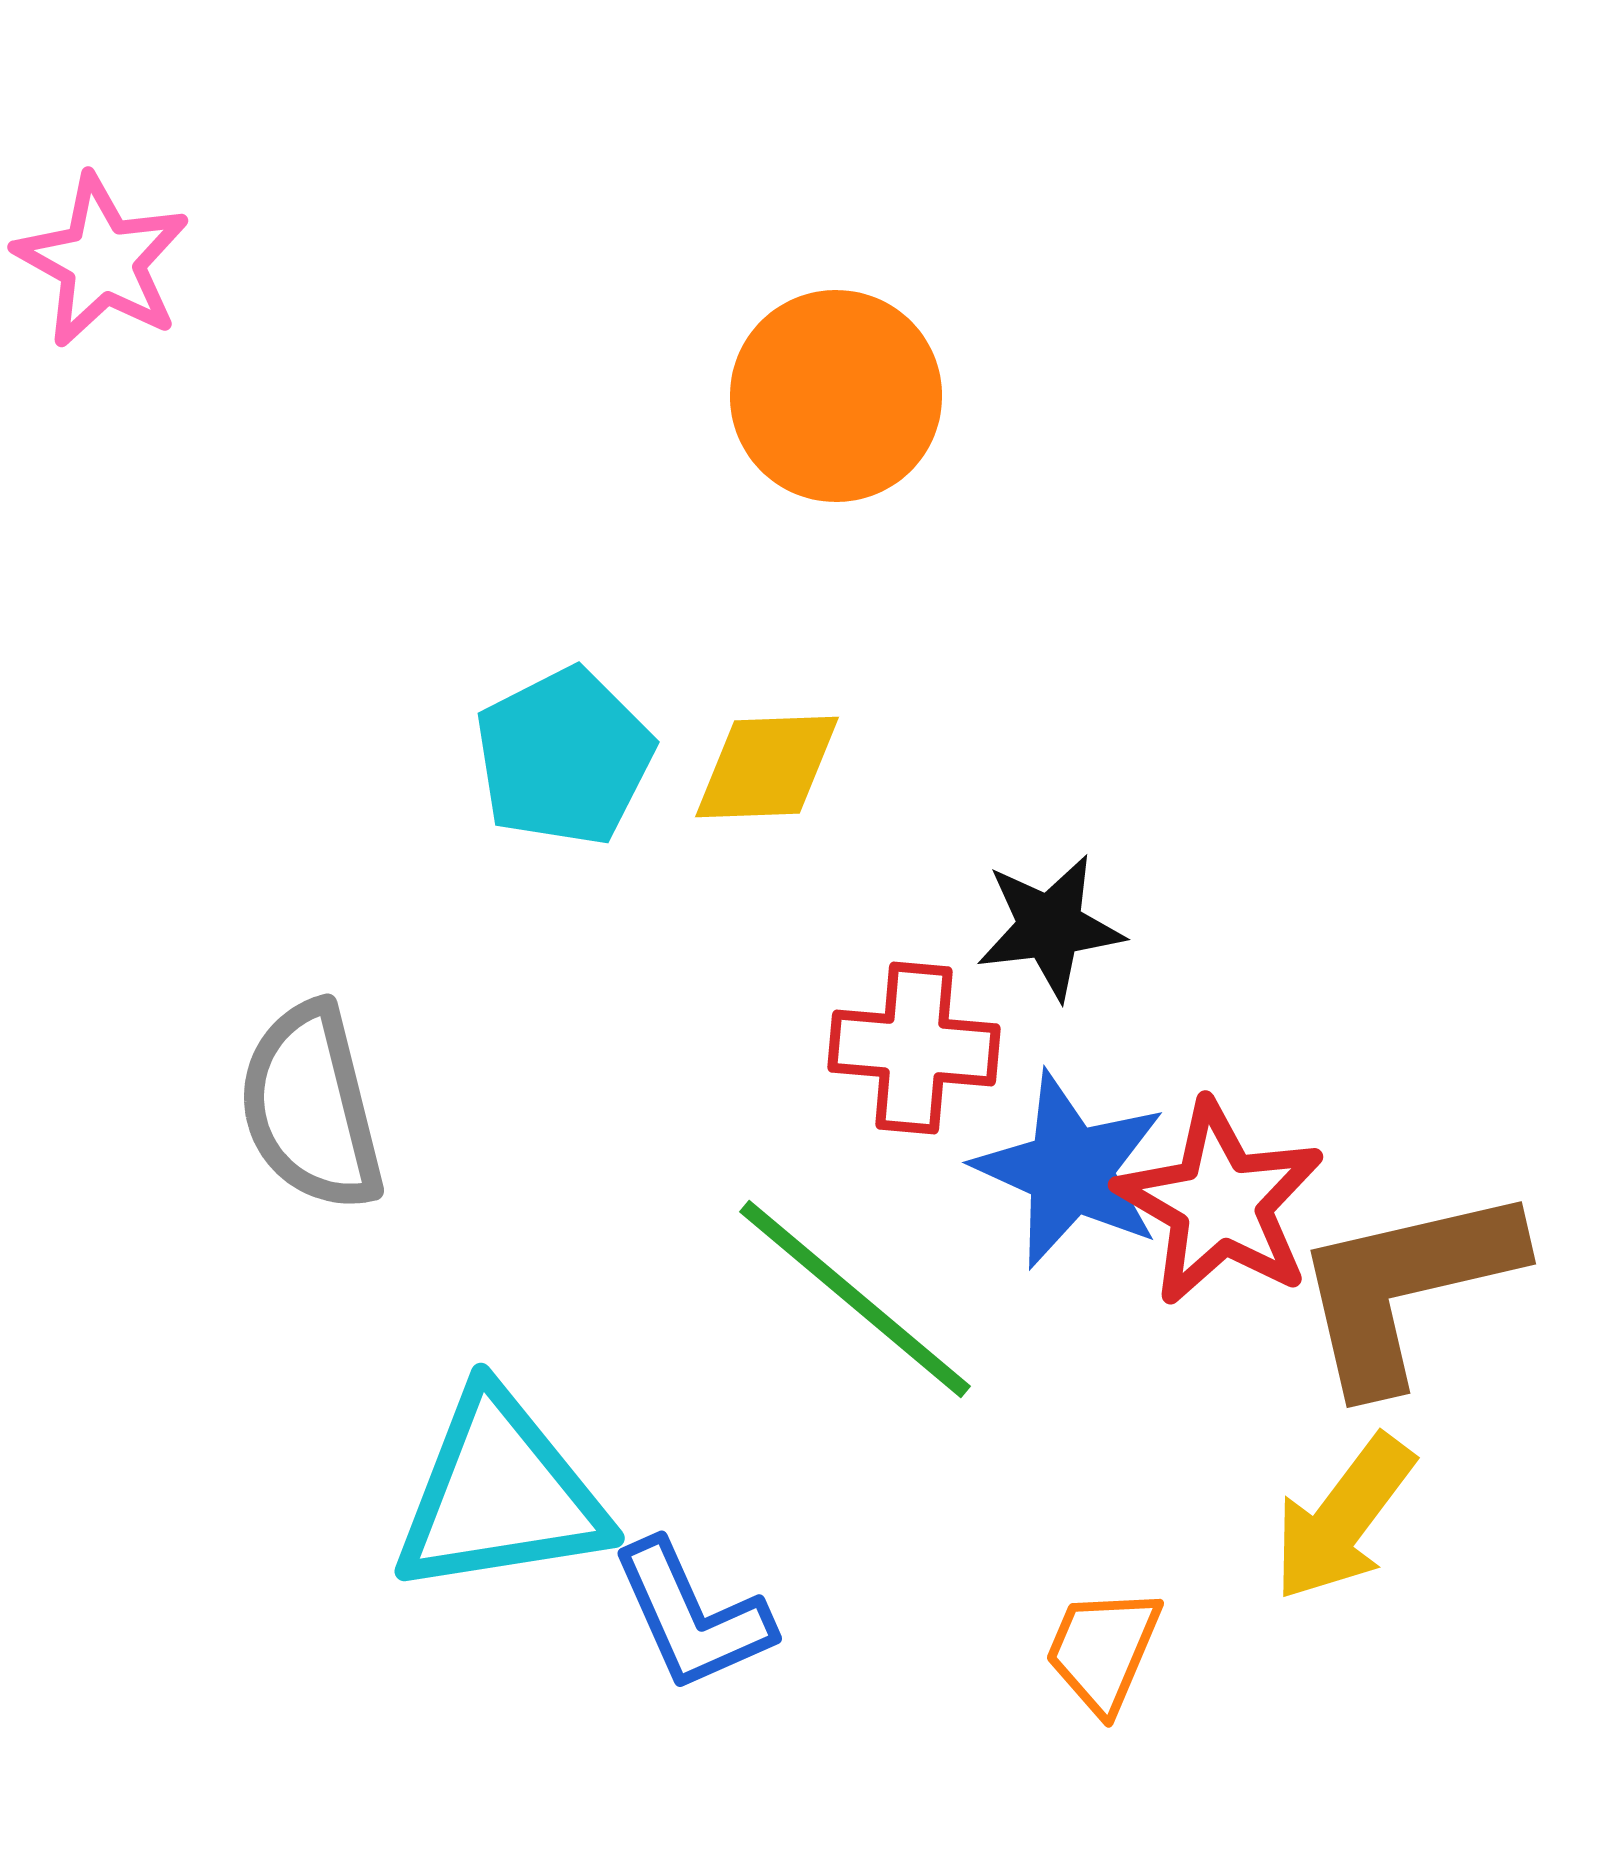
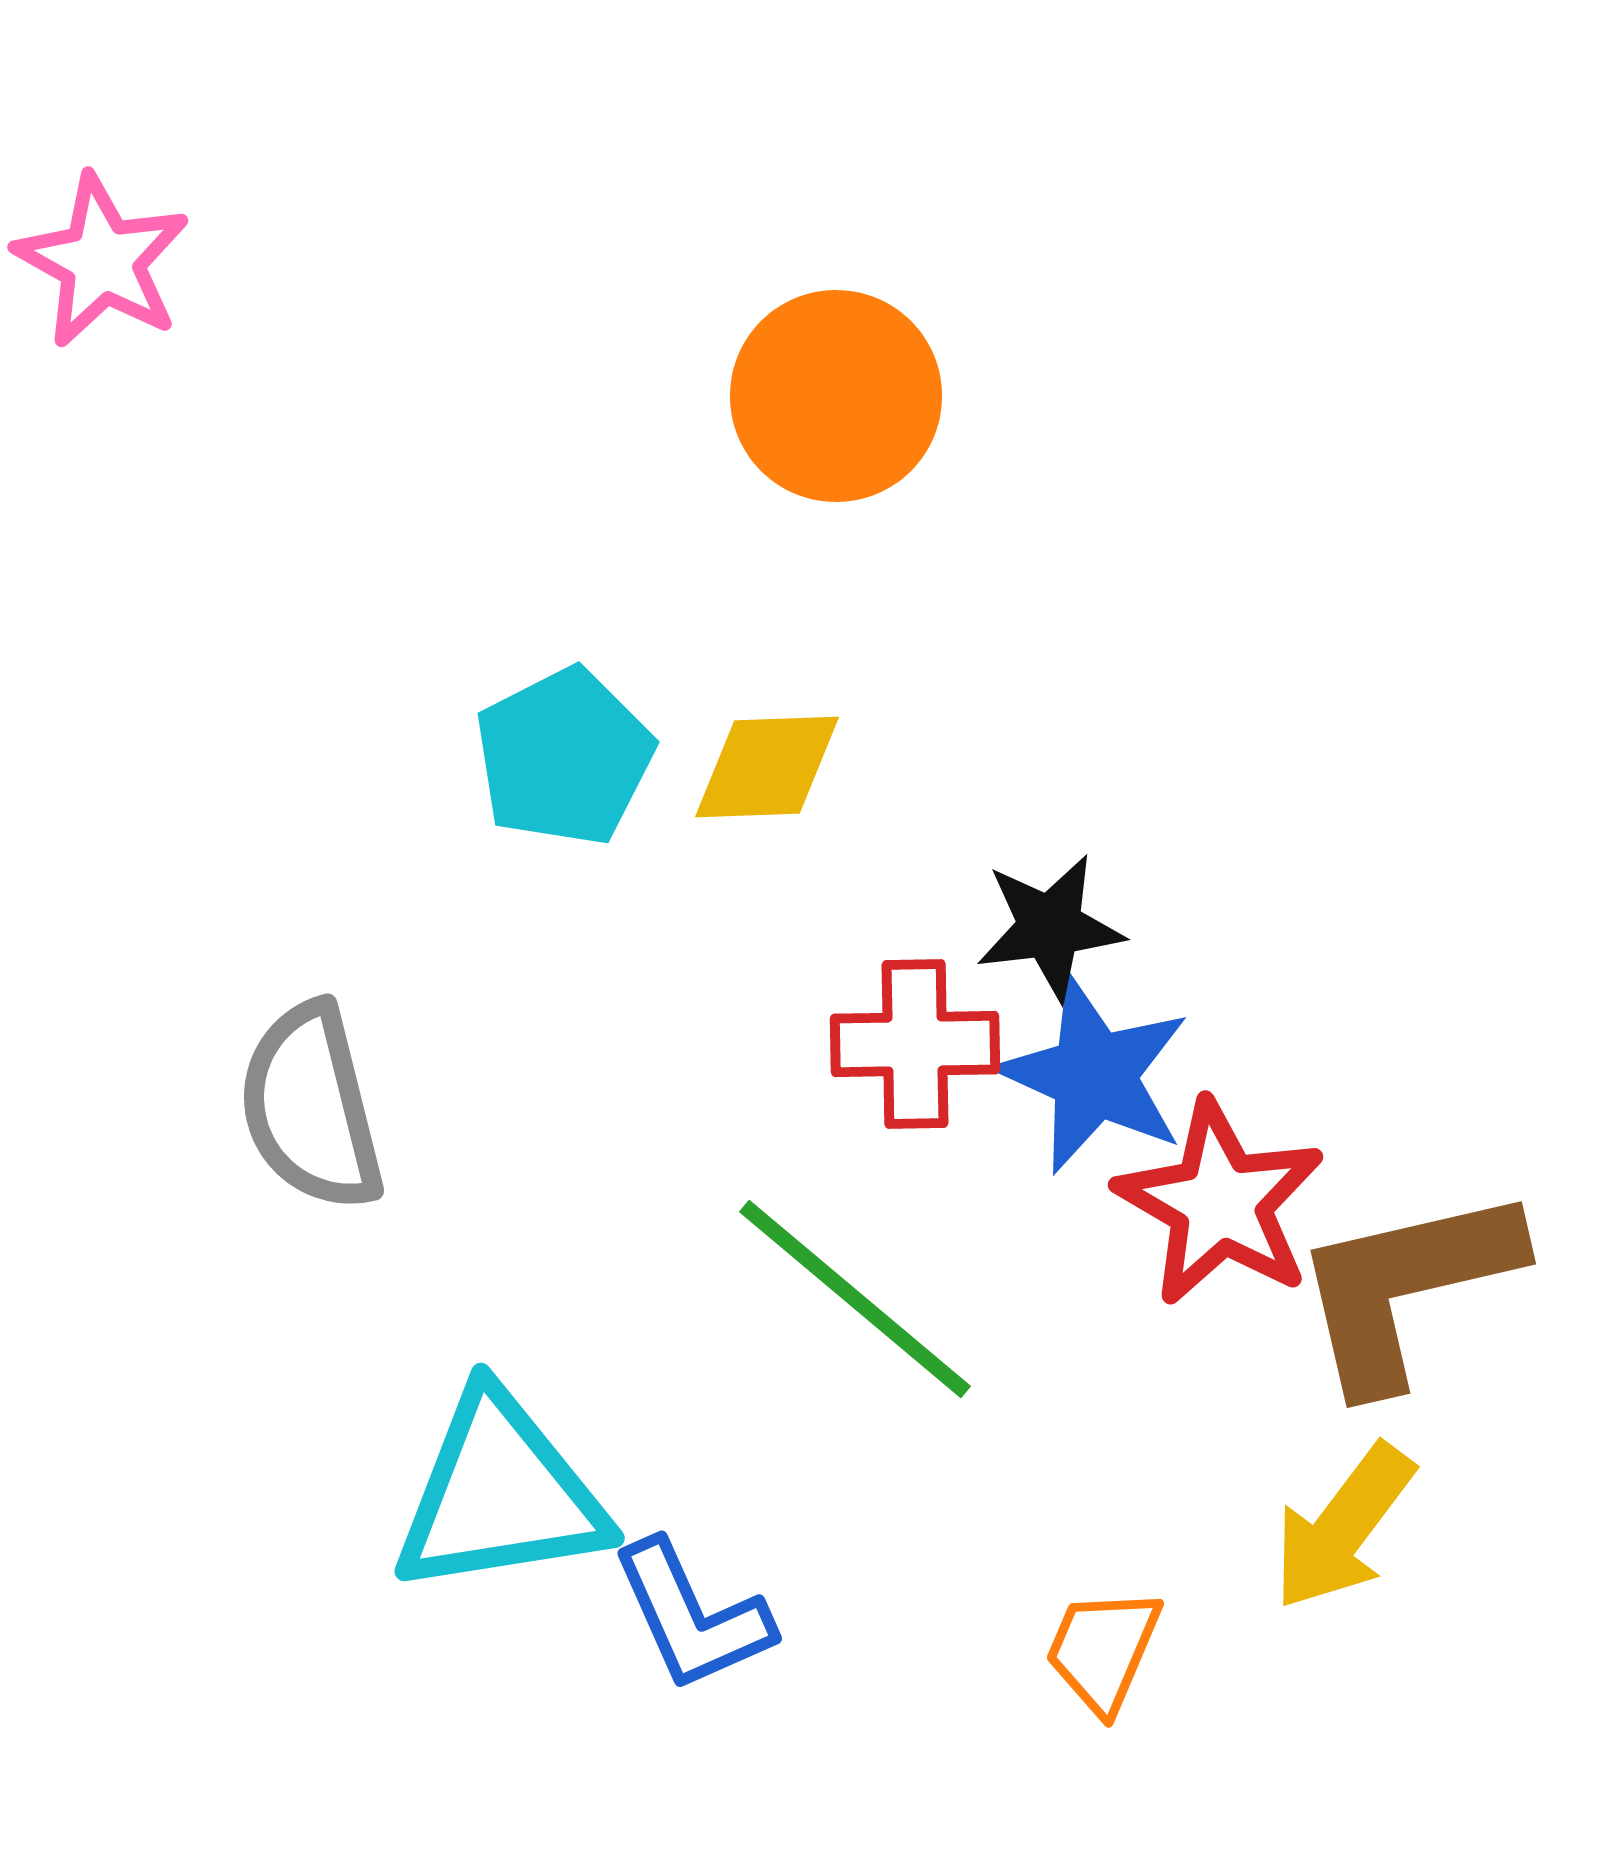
red cross: moved 1 px right, 4 px up; rotated 6 degrees counterclockwise
blue star: moved 24 px right, 95 px up
yellow arrow: moved 9 px down
